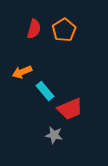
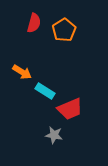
red semicircle: moved 6 px up
orange arrow: rotated 126 degrees counterclockwise
cyan rectangle: rotated 18 degrees counterclockwise
